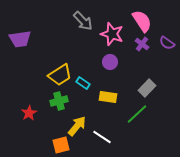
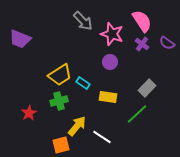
purple trapezoid: rotated 30 degrees clockwise
